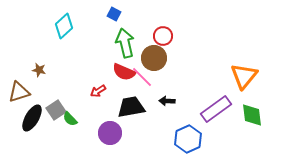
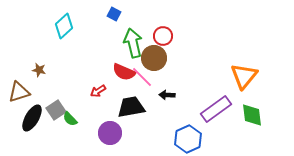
green arrow: moved 8 px right
black arrow: moved 6 px up
